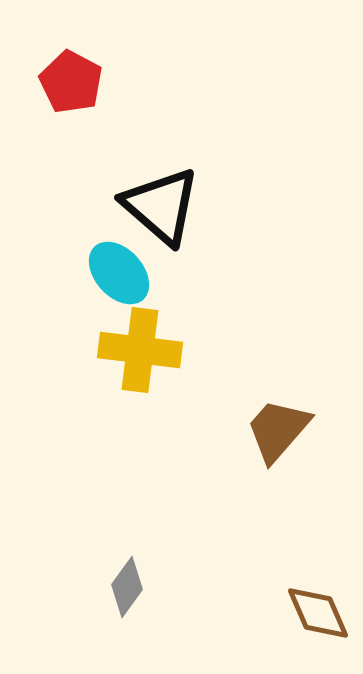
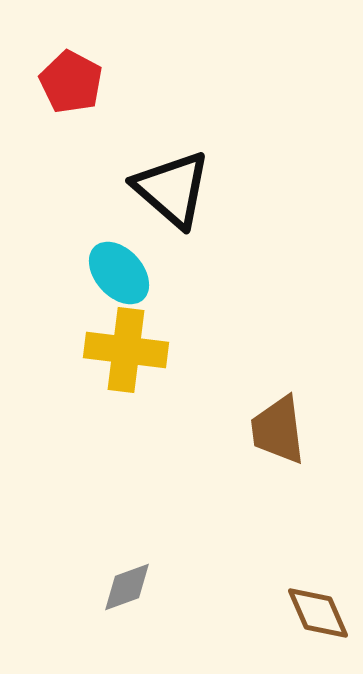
black triangle: moved 11 px right, 17 px up
yellow cross: moved 14 px left
brown trapezoid: rotated 48 degrees counterclockwise
gray diamond: rotated 34 degrees clockwise
